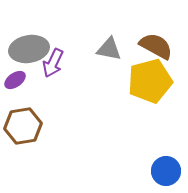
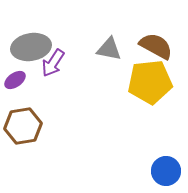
gray ellipse: moved 2 px right, 2 px up
purple arrow: rotated 8 degrees clockwise
yellow pentagon: moved 1 px down; rotated 9 degrees clockwise
